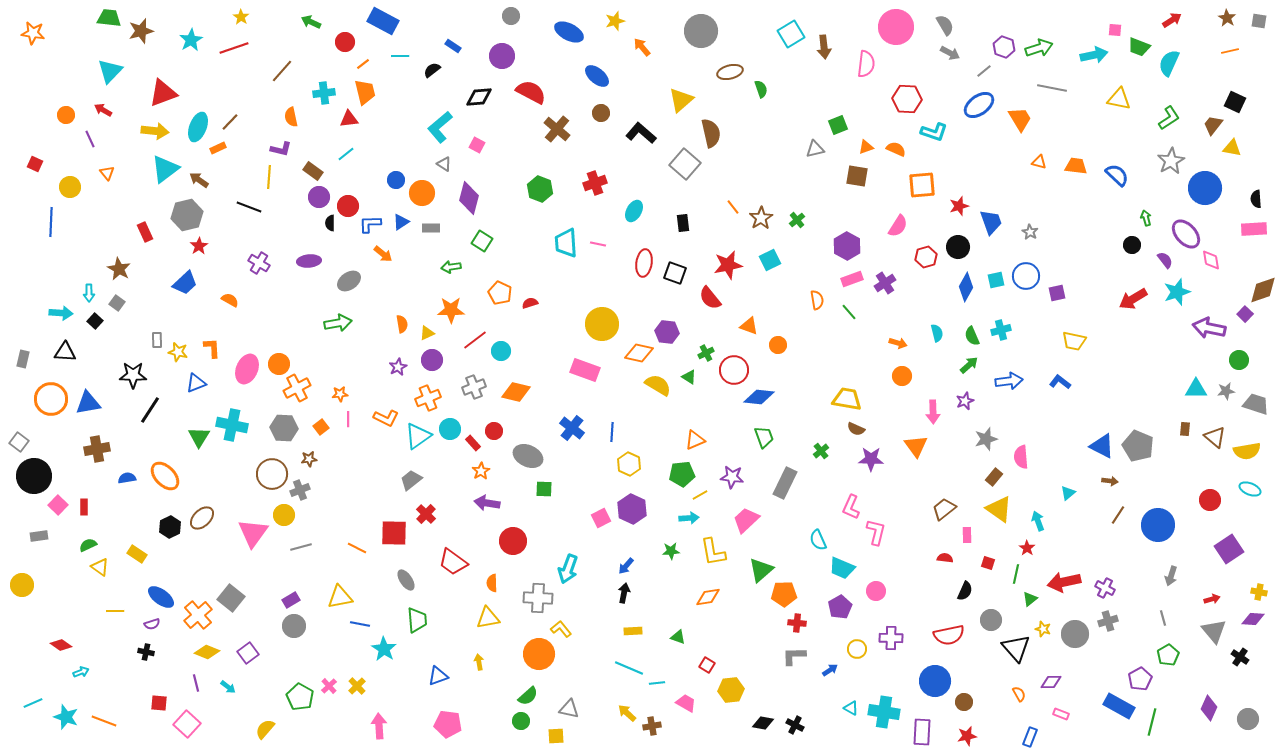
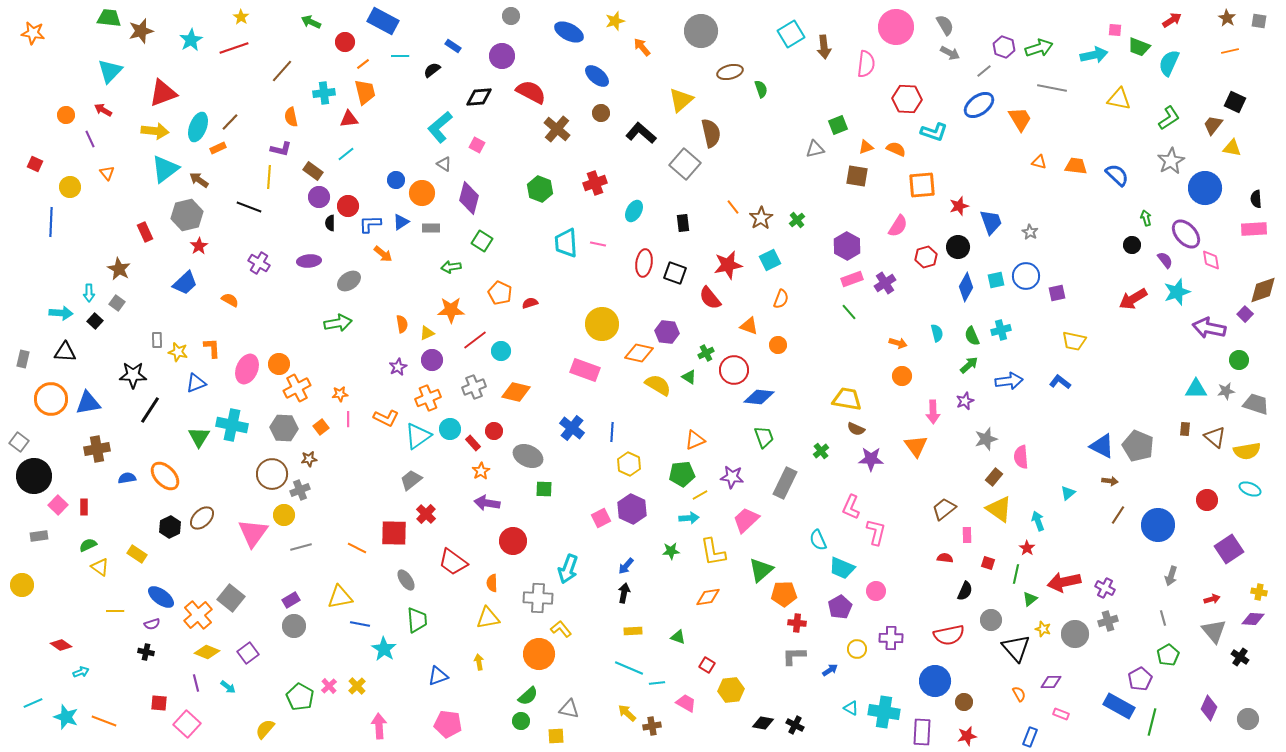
orange semicircle at (817, 300): moved 36 px left, 1 px up; rotated 30 degrees clockwise
red circle at (1210, 500): moved 3 px left
